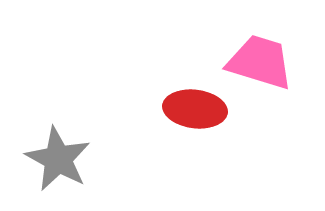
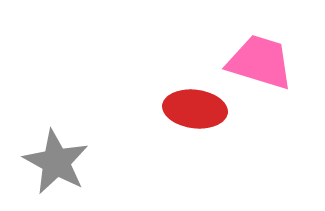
gray star: moved 2 px left, 3 px down
